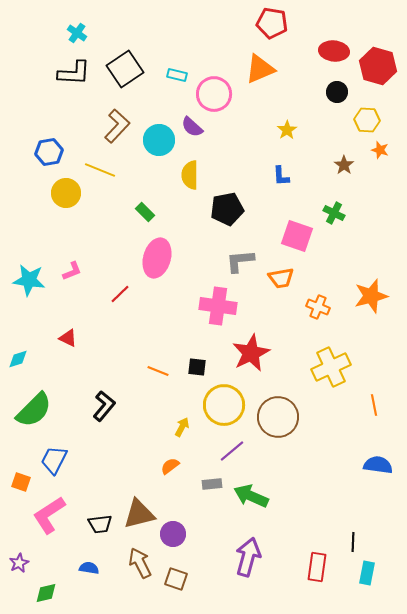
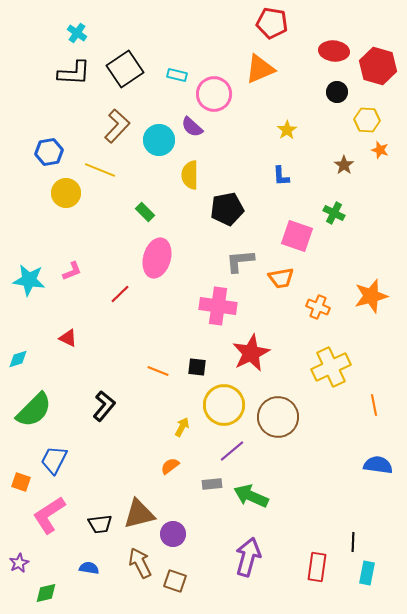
brown square at (176, 579): moved 1 px left, 2 px down
